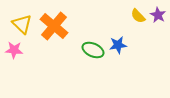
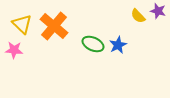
purple star: moved 4 px up; rotated 14 degrees counterclockwise
blue star: rotated 18 degrees counterclockwise
green ellipse: moved 6 px up
